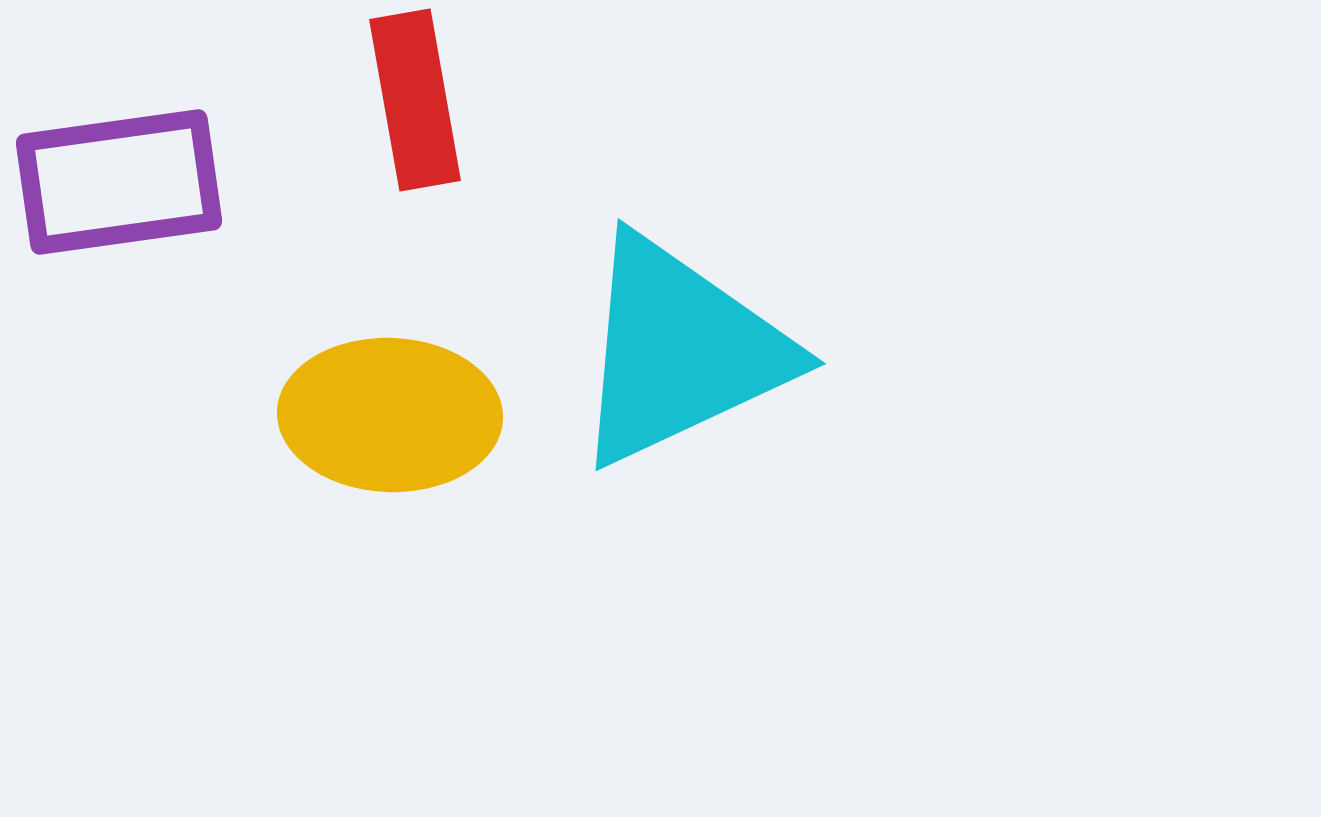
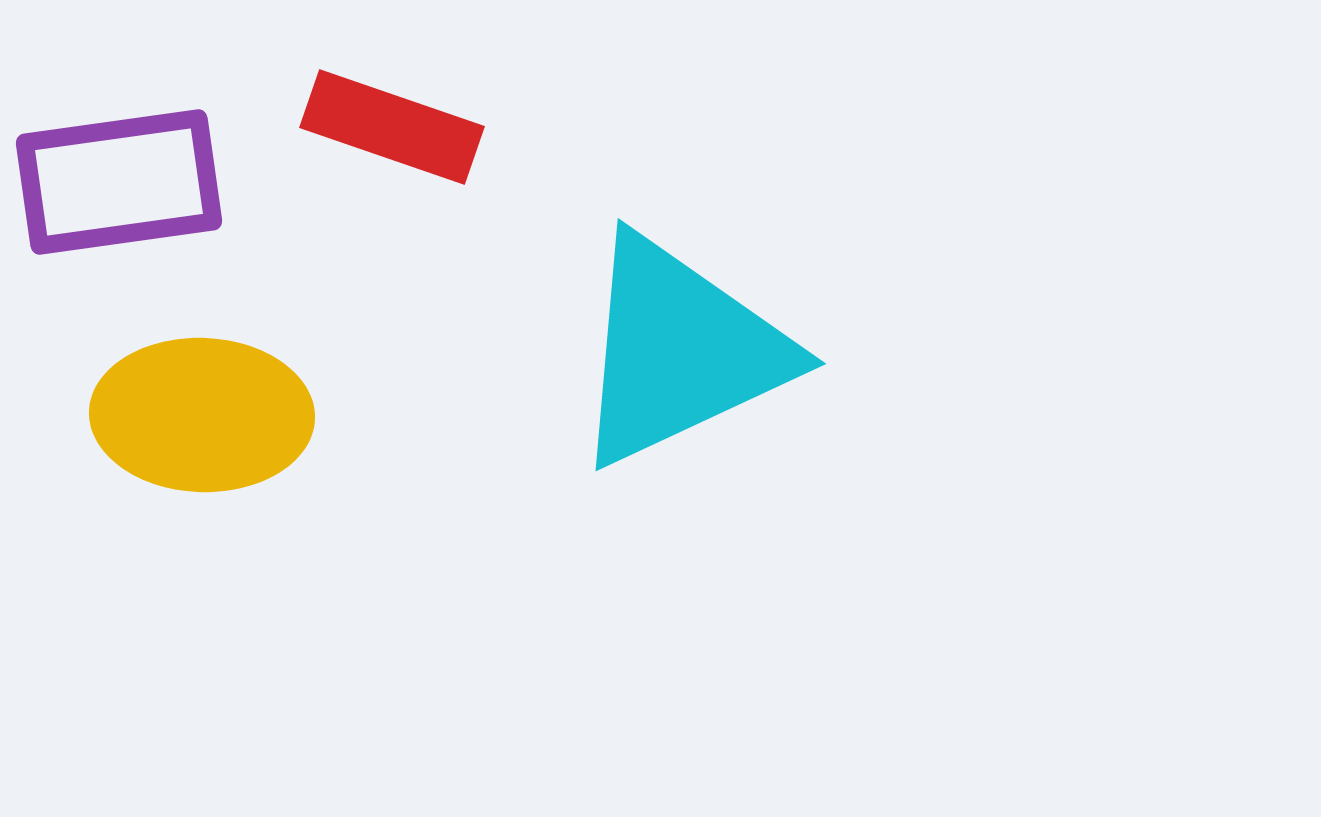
red rectangle: moved 23 px left, 27 px down; rotated 61 degrees counterclockwise
yellow ellipse: moved 188 px left
